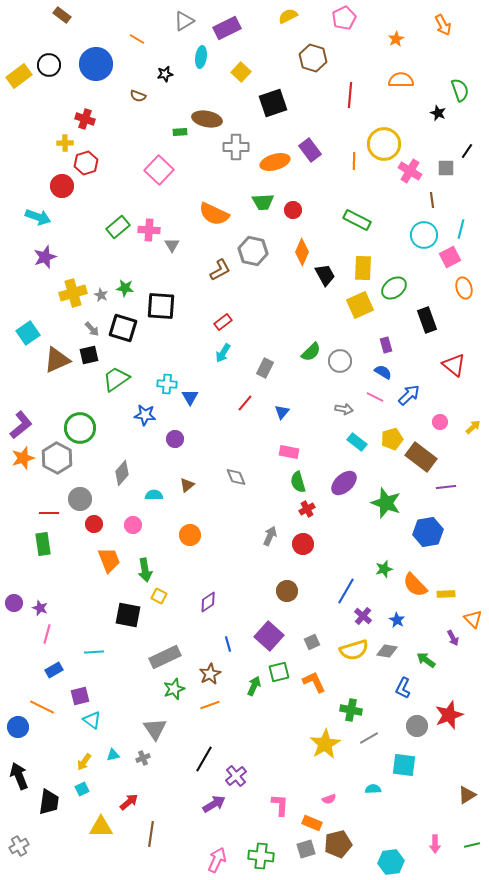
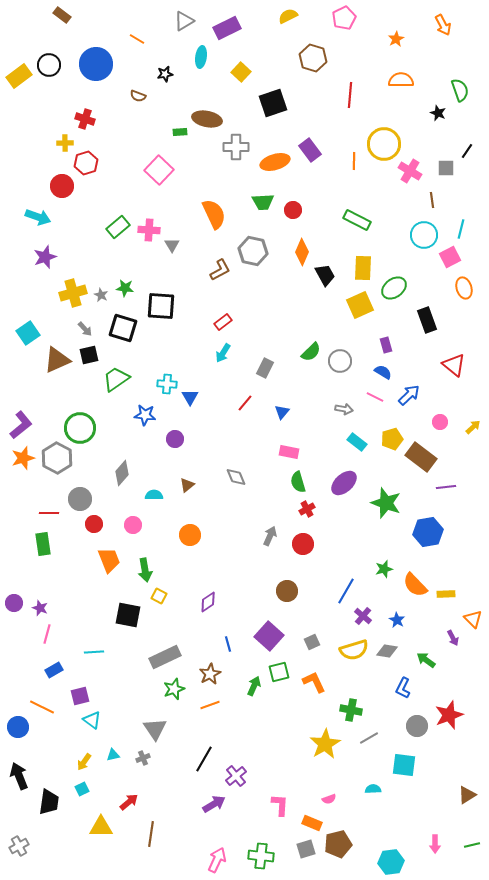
orange semicircle at (214, 214): rotated 140 degrees counterclockwise
gray arrow at (92, 329): moved 7 px left
